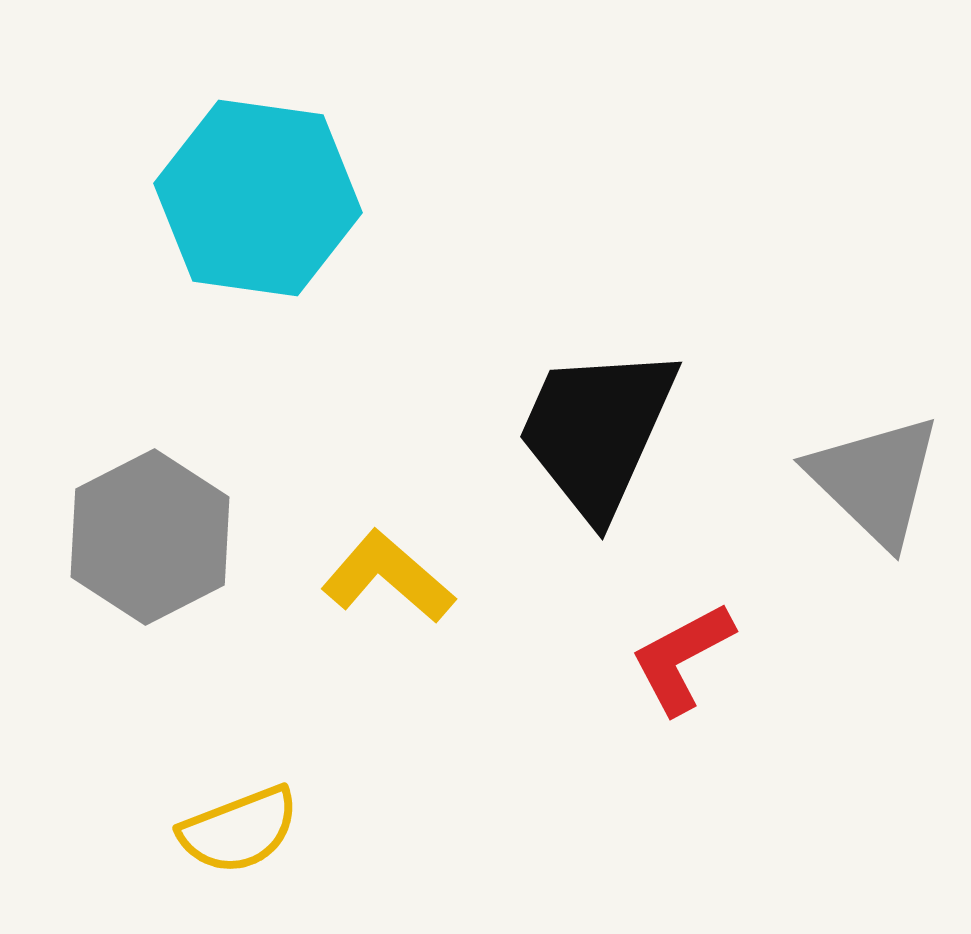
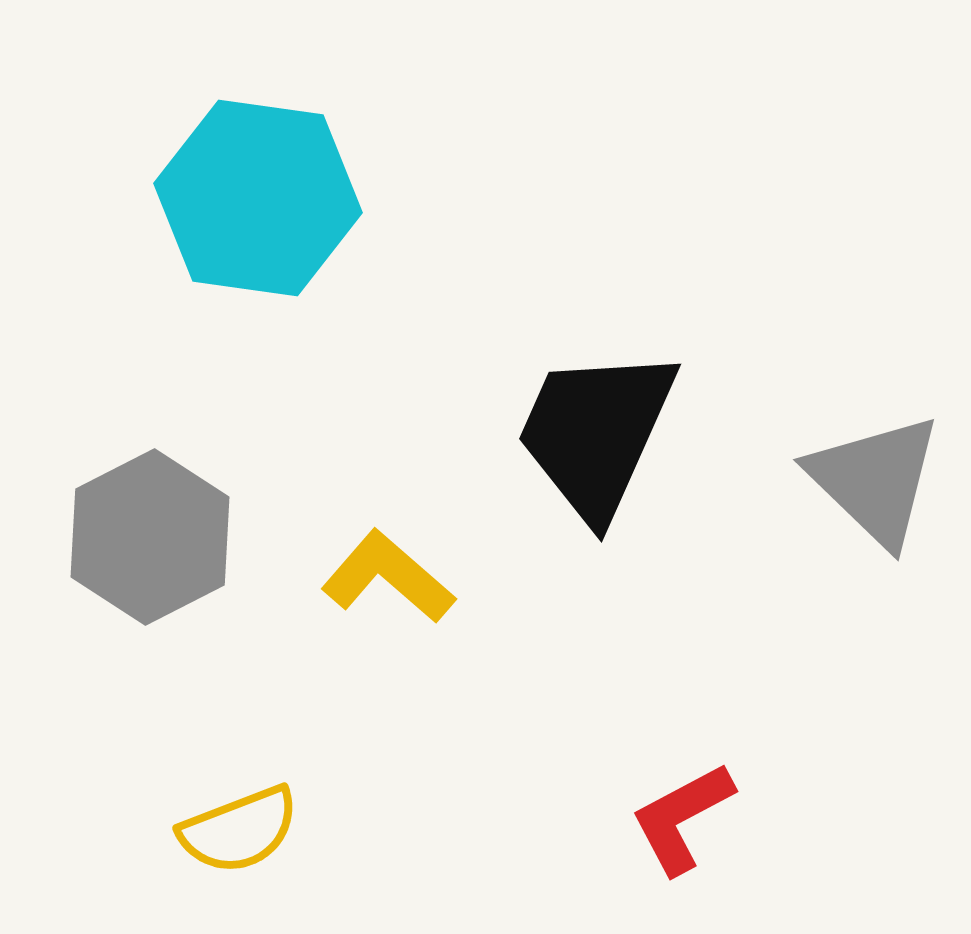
black trapezoid: moved 1 px left, 2 px down
red L-shape: moved 160 px down
